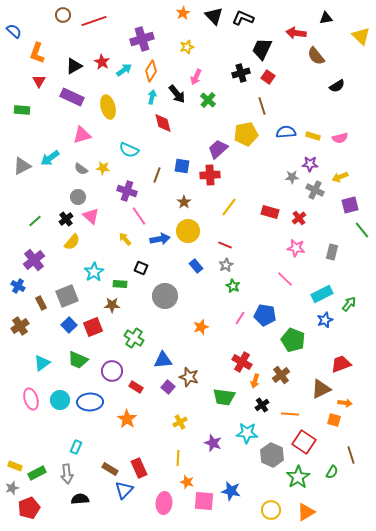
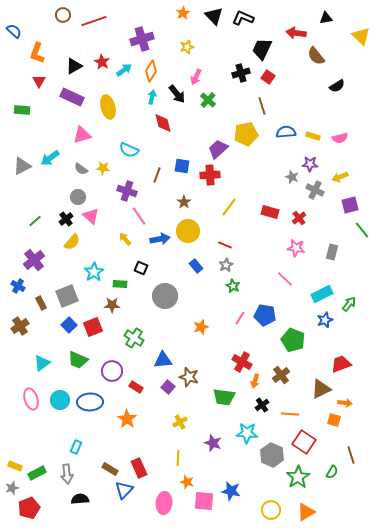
gray star at (292, 177): rotated 24 degrees clockwise
